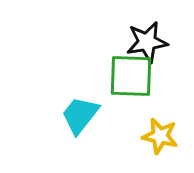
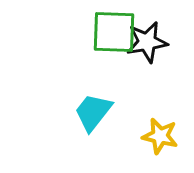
green square: moved 17 px left, 44 px up
cyan trapezoid: moved 13 px right, 3 px up
